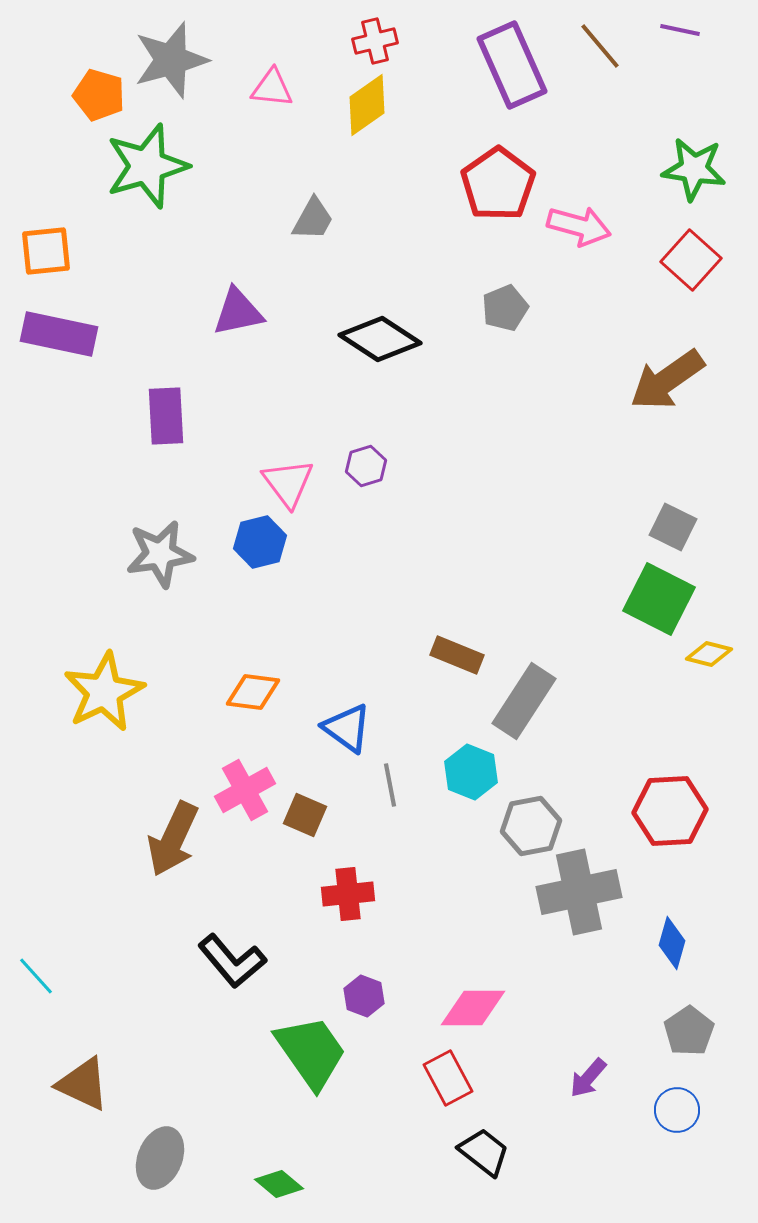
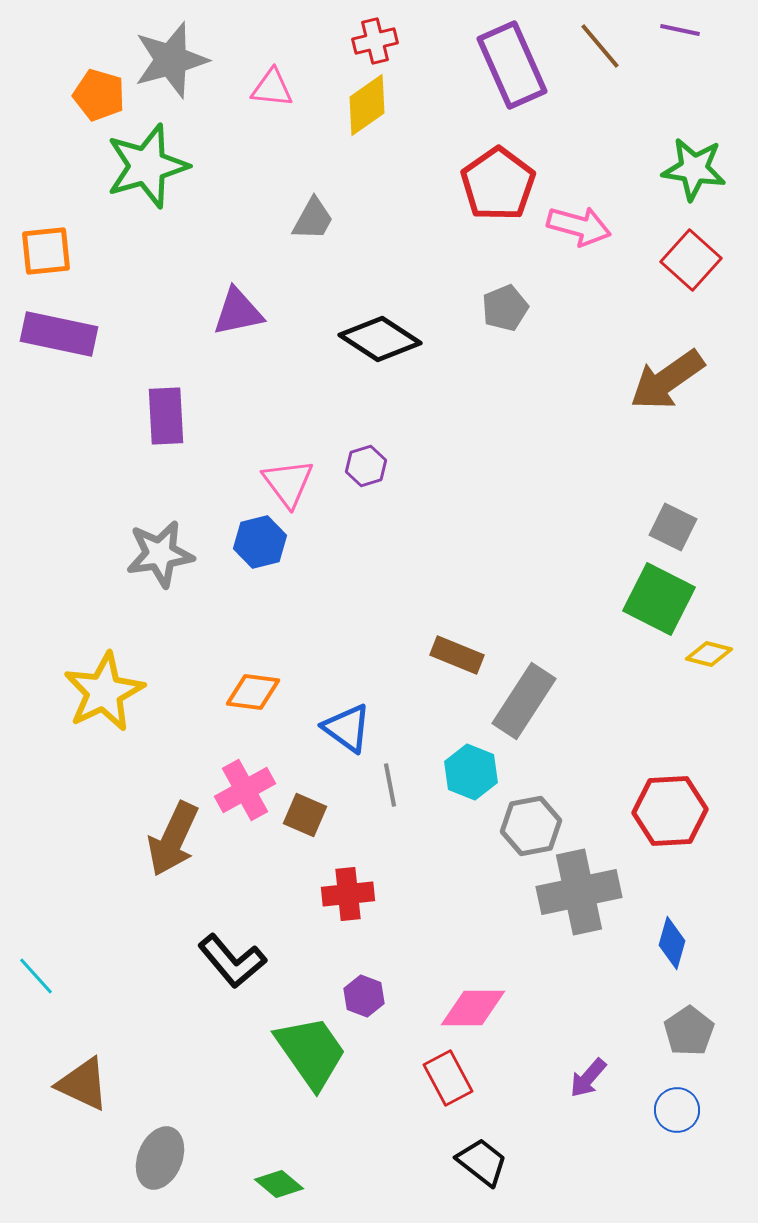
black trapezoid at (484, 1152): moved 2 px left, 10 px down
